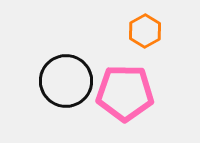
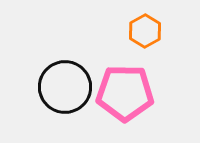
black circle: moved 1 px left, 6 px down
